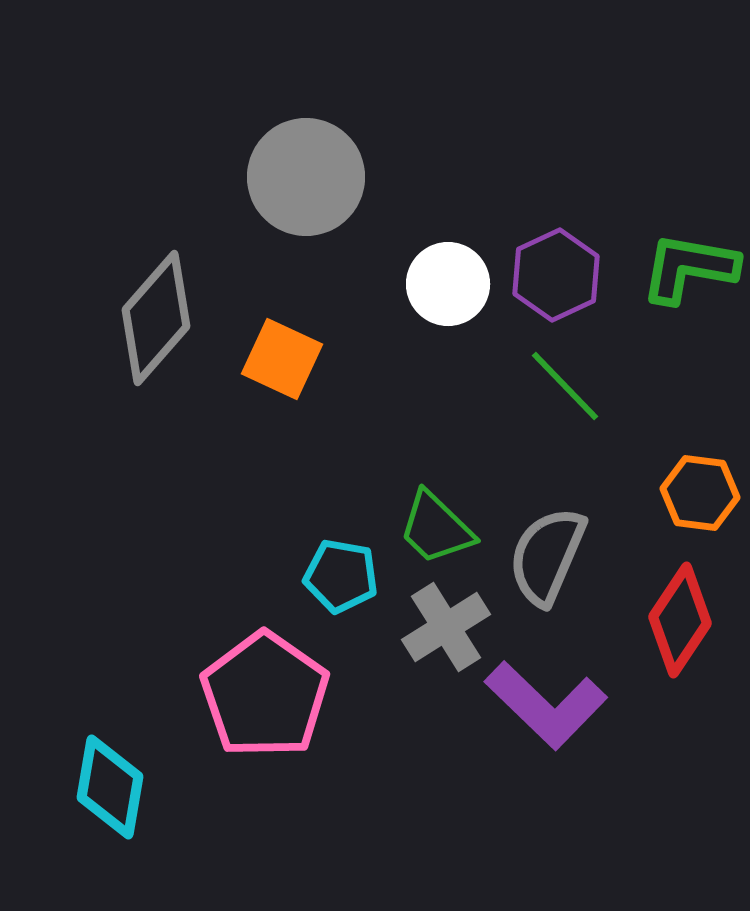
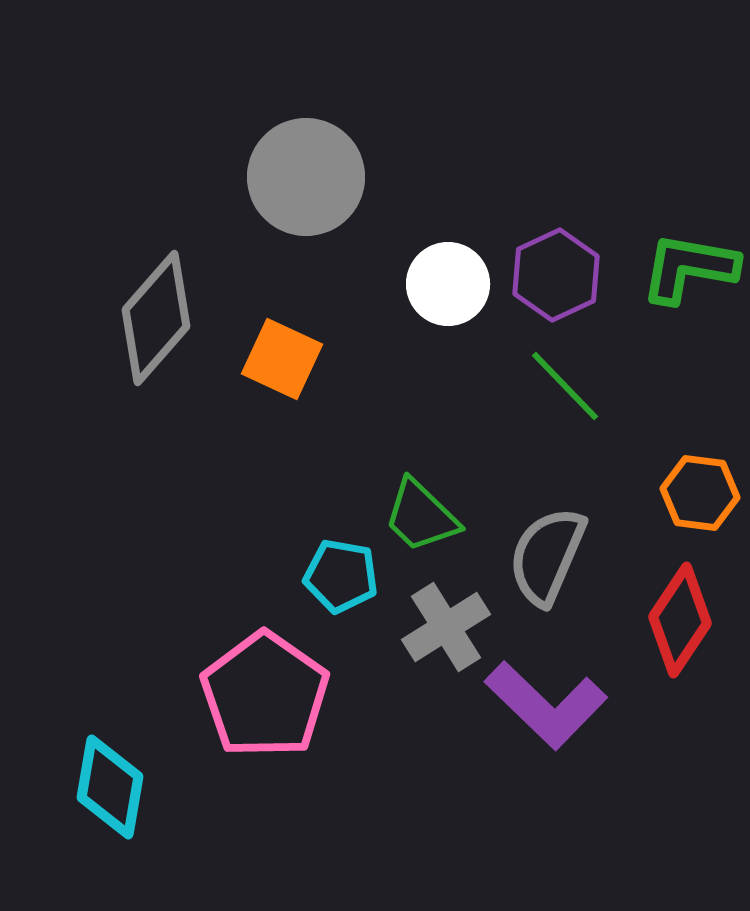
green trapezoid: moved 15 px left, 12 px up
